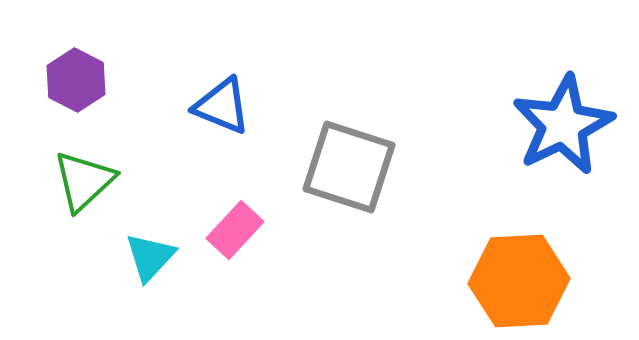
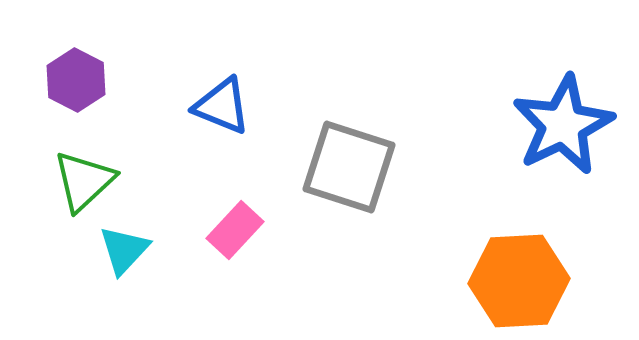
cyan triangle: moved 26 px left, 7 px up
